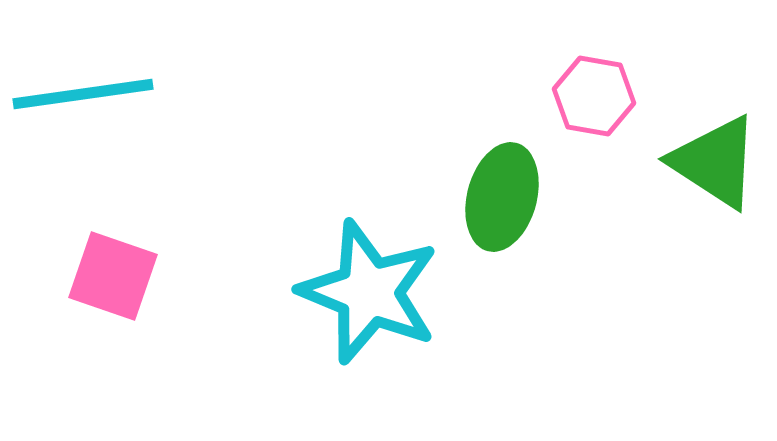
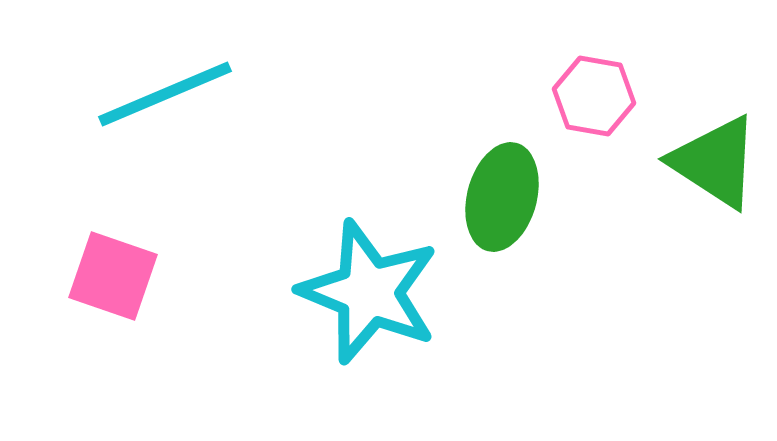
cyan line: moved 82 px right; rotated 15 degrees counterclockwise
